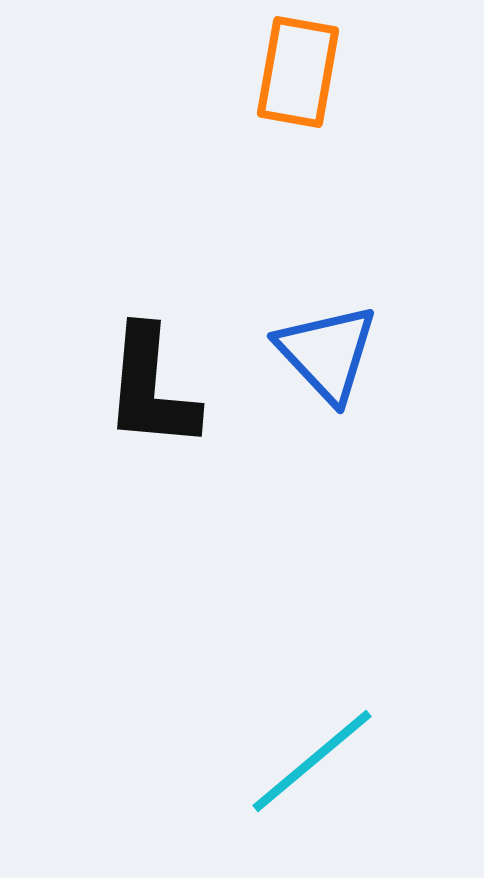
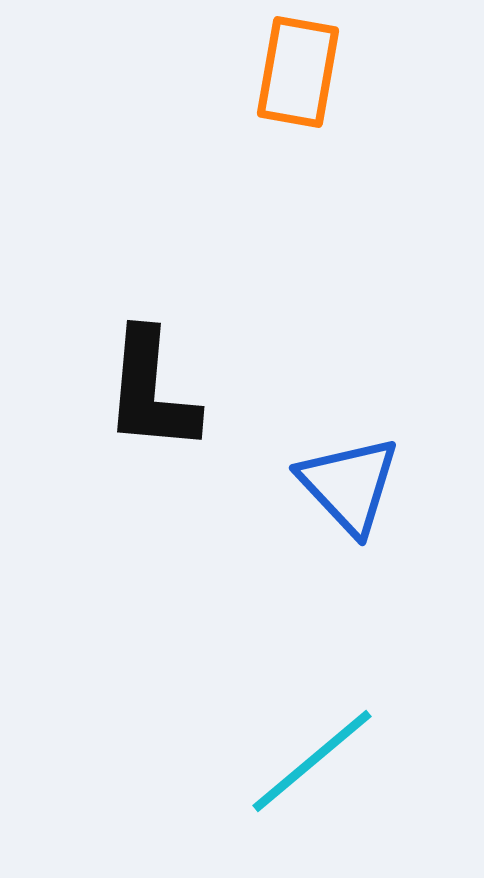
blue triangle: moved 22 px right, 132 px down
black L-shape: moved 3 px down
